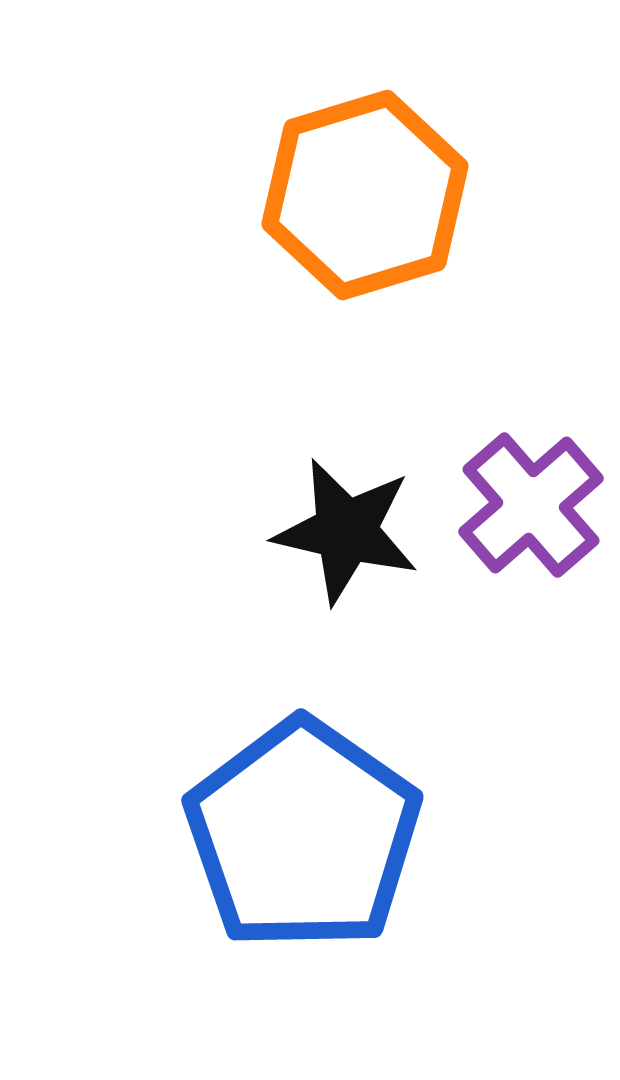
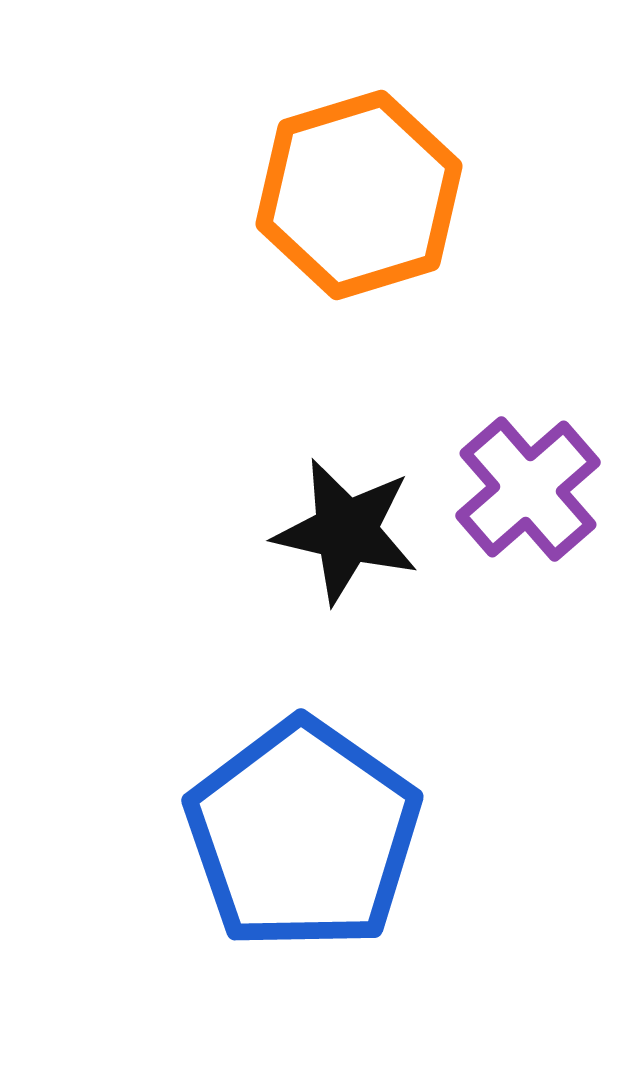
orange hexagon: moved 6 px left
purple cross: moved 3 px left, 16 px up
